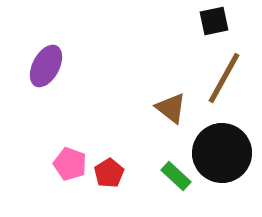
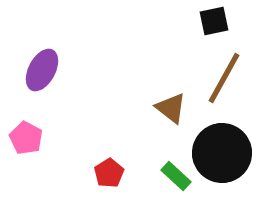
purple ellipse: moved 4 px left, 4 px down
pink pentagon: moved 44 px left, 26 px up; rotated 8 degrees clockwise
